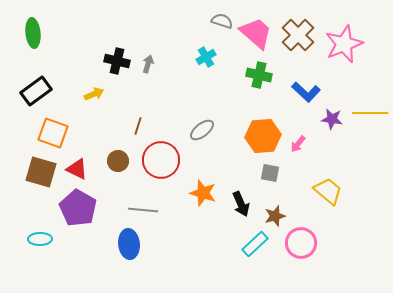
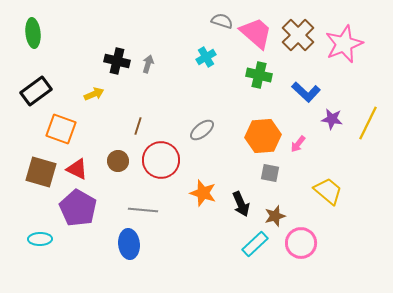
yellow line: moved 2 px left, 10 px down; rotated 64 degrees counterclockwise
orange square: moved 8 px right, 4 px up
